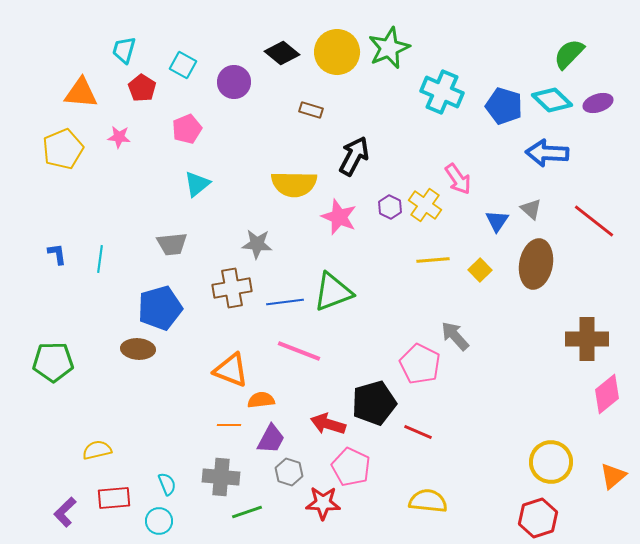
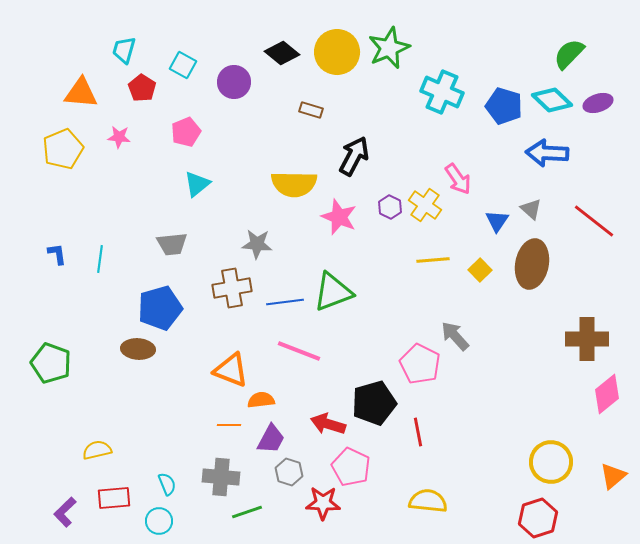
pink pentagon at (187, 129): moved 1 px left, 3 px down
brown ellipse at (536, 264): moved 4 px left
green pentagon at (53, 362): moved 2 px left, 1 px down; rotated 21 degrees clockwise
red line at (418, 432): rotated 56 degrees clockwise
